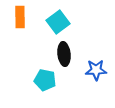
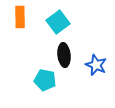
black ellipse: moved 1 px down
blue star: moved 5 px up; rotated 25 degrees clockwise
